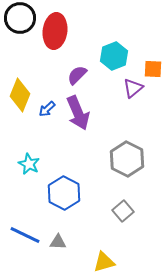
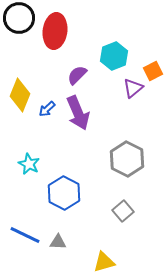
black circle: moved 1 px left
orange square: moved 2 px down; rotated 30 degrees counterclockwise
